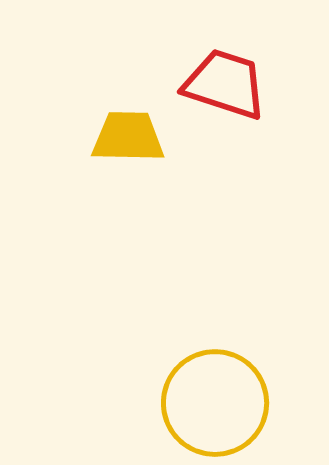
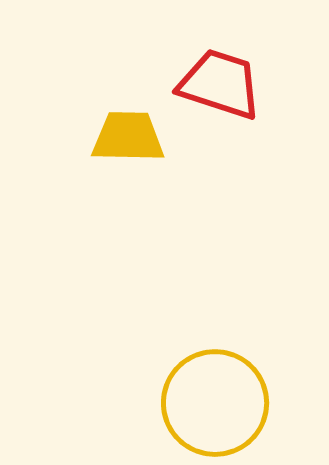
red trapezoid: moved 5 px left
